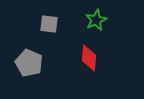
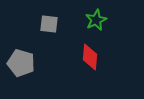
red diamond: moved 1 px right, 1 px up
gray pentagon: moved 8 px left; rotated 8 degrees counterclockwise
